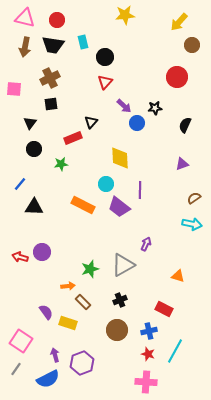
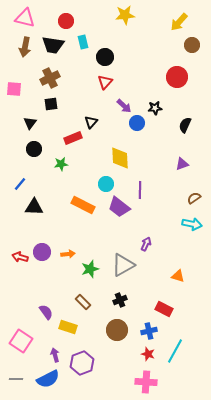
red circle at (57, 20): moved 9 px right, 1 px down
orange arrow at (68, 286): moved 32 px up
yellow rectangle at (68, 323): moved 4 px down
gray line at (16, 369): moved 10 px down; rotated 56 degrees clockwise
